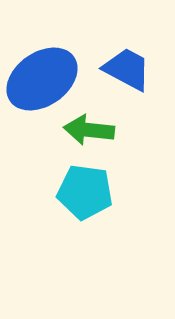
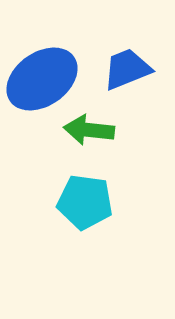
blue trapezoid: rotated 50 degrees counterclockwise
cyan pentagon: moved 10 px down
